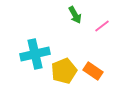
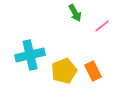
green arrow: moved 2 px up
cyan cross: moved 5 px left, 1 px down
orange rectangle: rotated 30 degrees clockwise
